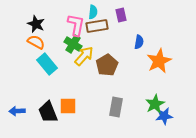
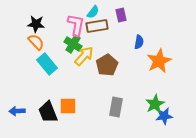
cyan semicircle: rotated 32 degrees clockwise
black star: rotated 18 degrees counterclockwise
orange semicircle: rotated 18 degrees clockwise
